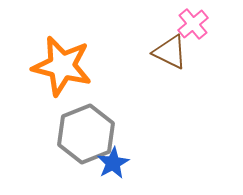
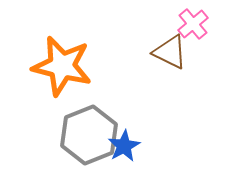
gray hexagon: moved 3 px right, 1 px down
blue star: moved 11 px right, 17 px up
